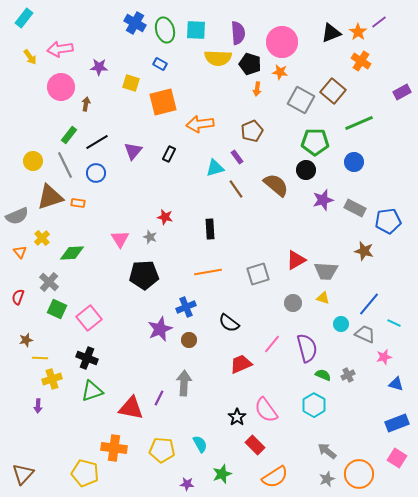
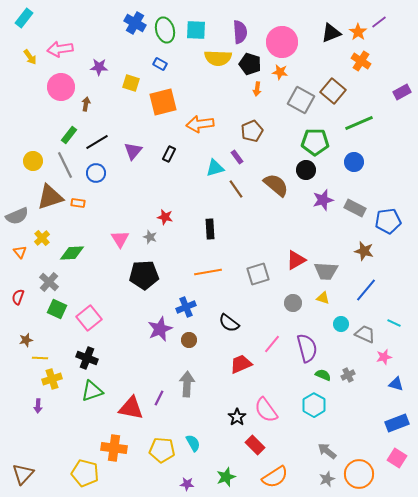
purple semicircle at (238, 33): moved 2 px right, 1 px up
blue line at (369, 304): moved 3 px left, 14 px up
gray arrow at (184, 383): moved 3 px right, 1 px down
cyan semicircle at (200, 444): moved 7 px left, 1 px up
green star at (222, 474): moved 4 px right, 3 px down
